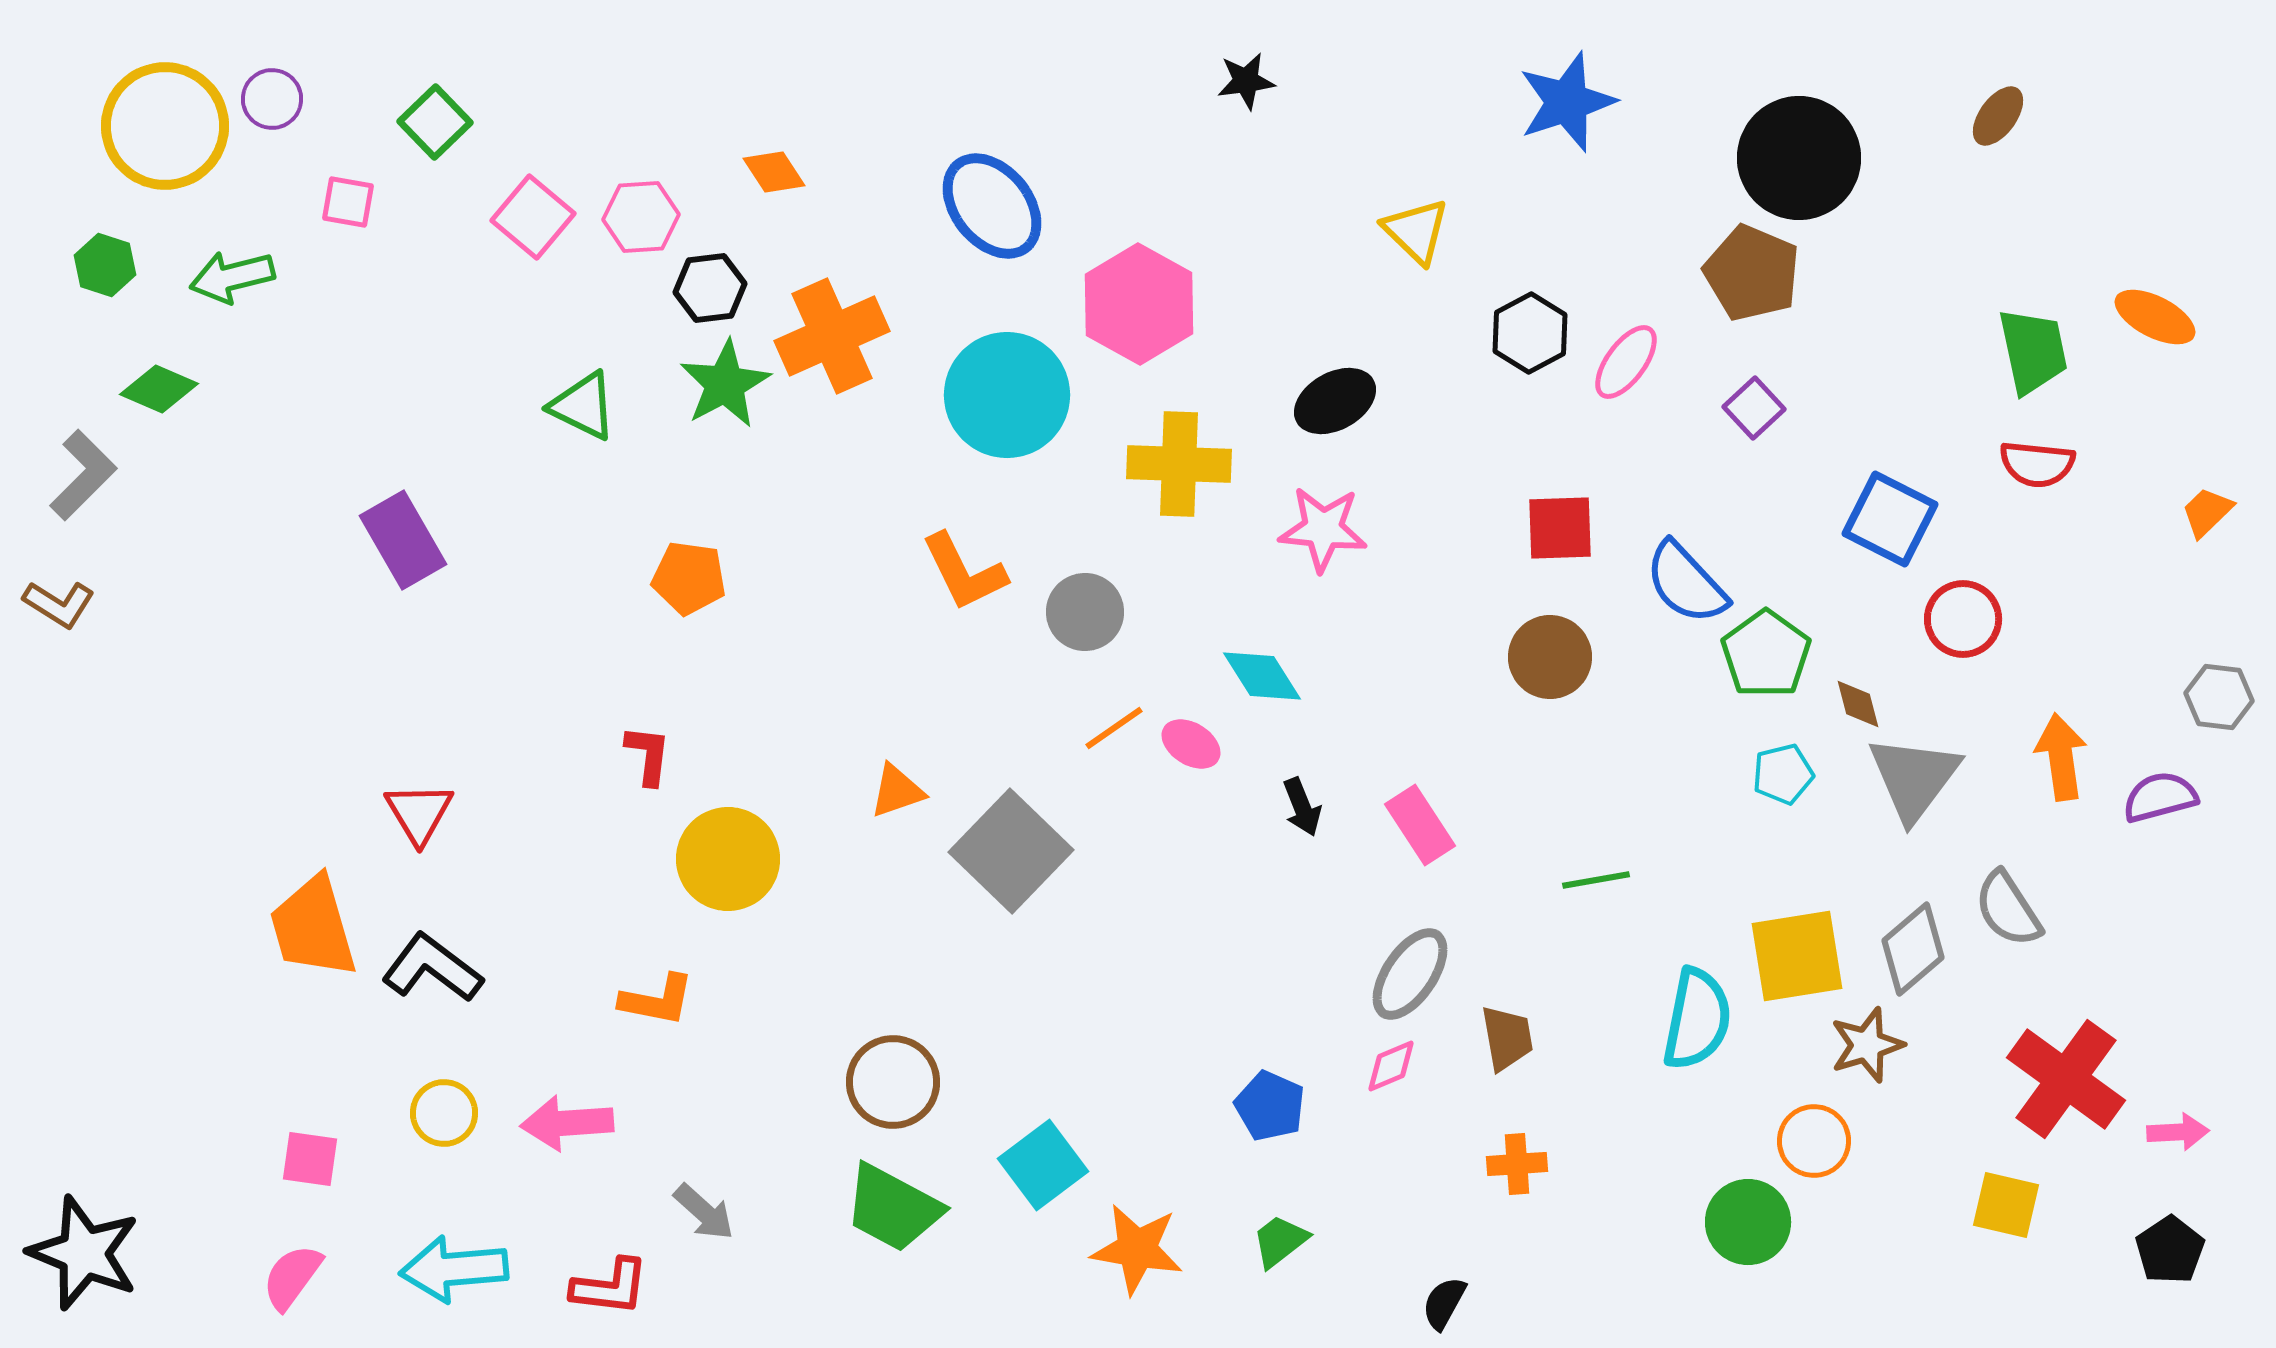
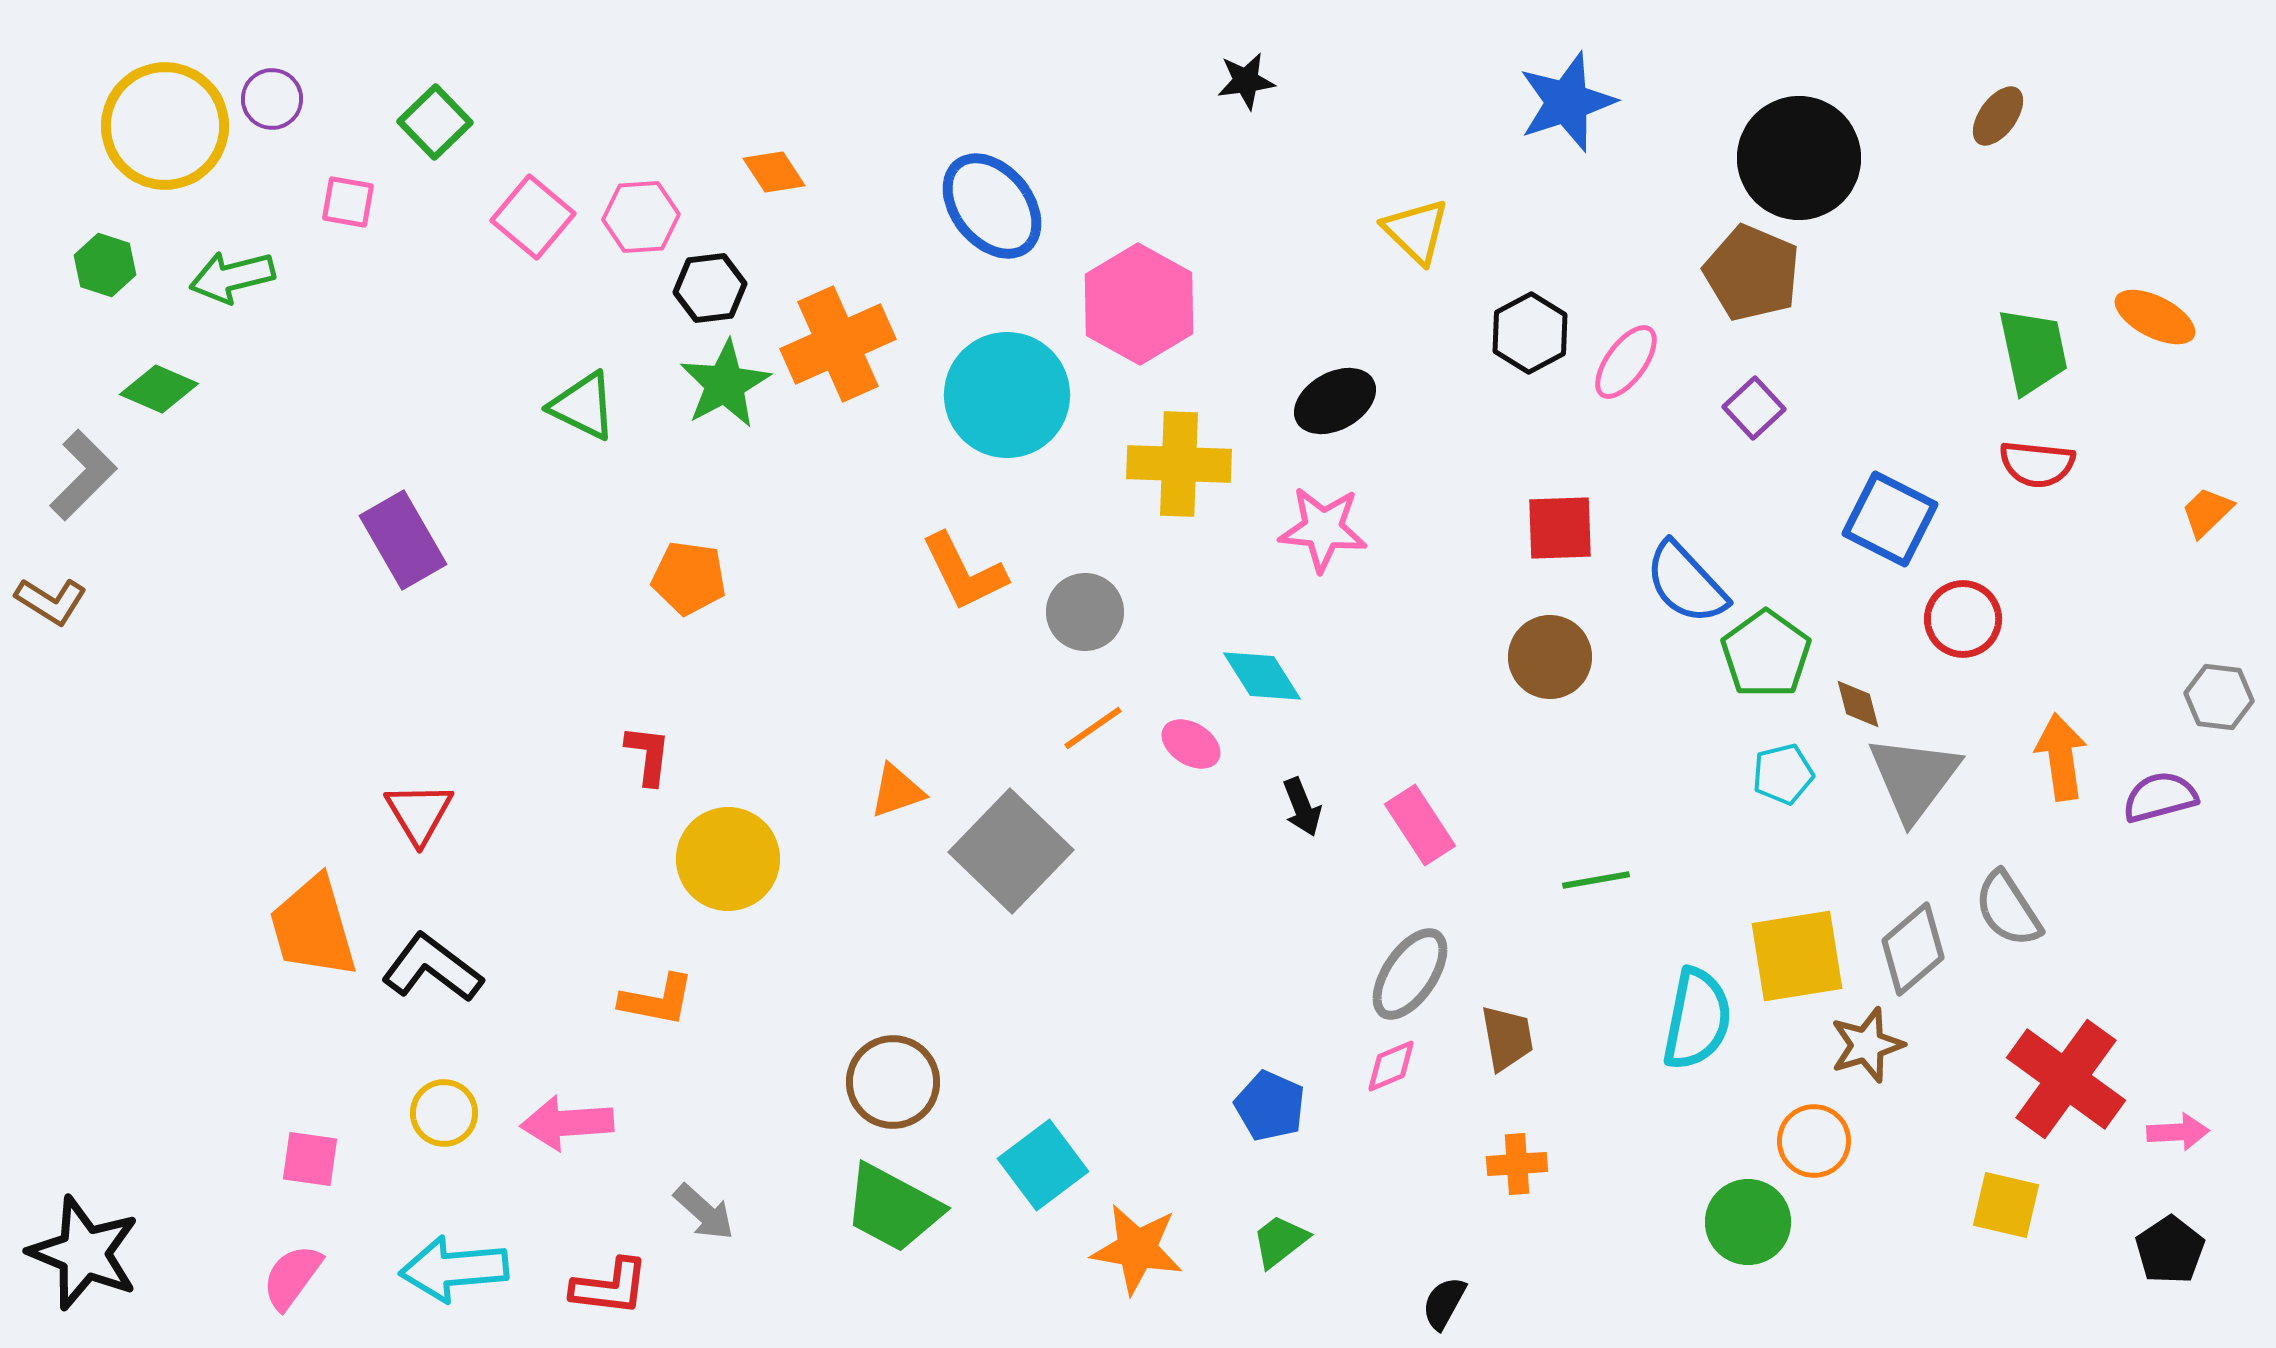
orange cross at (832, 336): moved 6 px right, 8 px down
brown L-shape at (59, 604): moved 8 px left, 3 px up
orange line at (1114, 728): moved 21 px left
